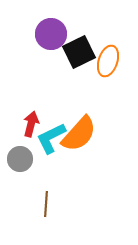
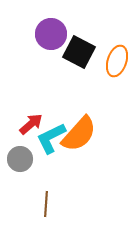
black square: rotated 36 degrees counterclockwise
orange ellipse: moved 9 px right
red arrow: rotated 35 degrees clockwise
